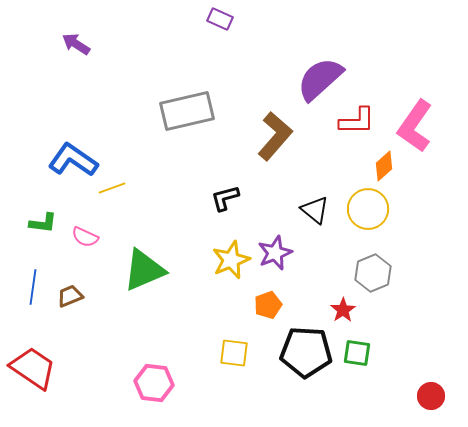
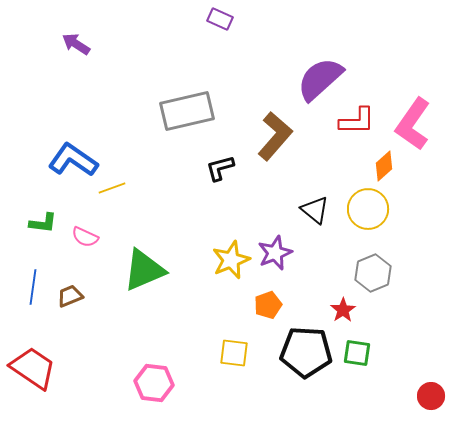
pink L-shape: moved 2 px left, 2 px up
black L-shape: moved 5 px left, 30 px up
